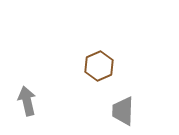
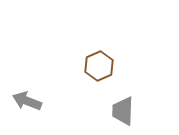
gray arrow: rotated 56 degrees counterclockwise
